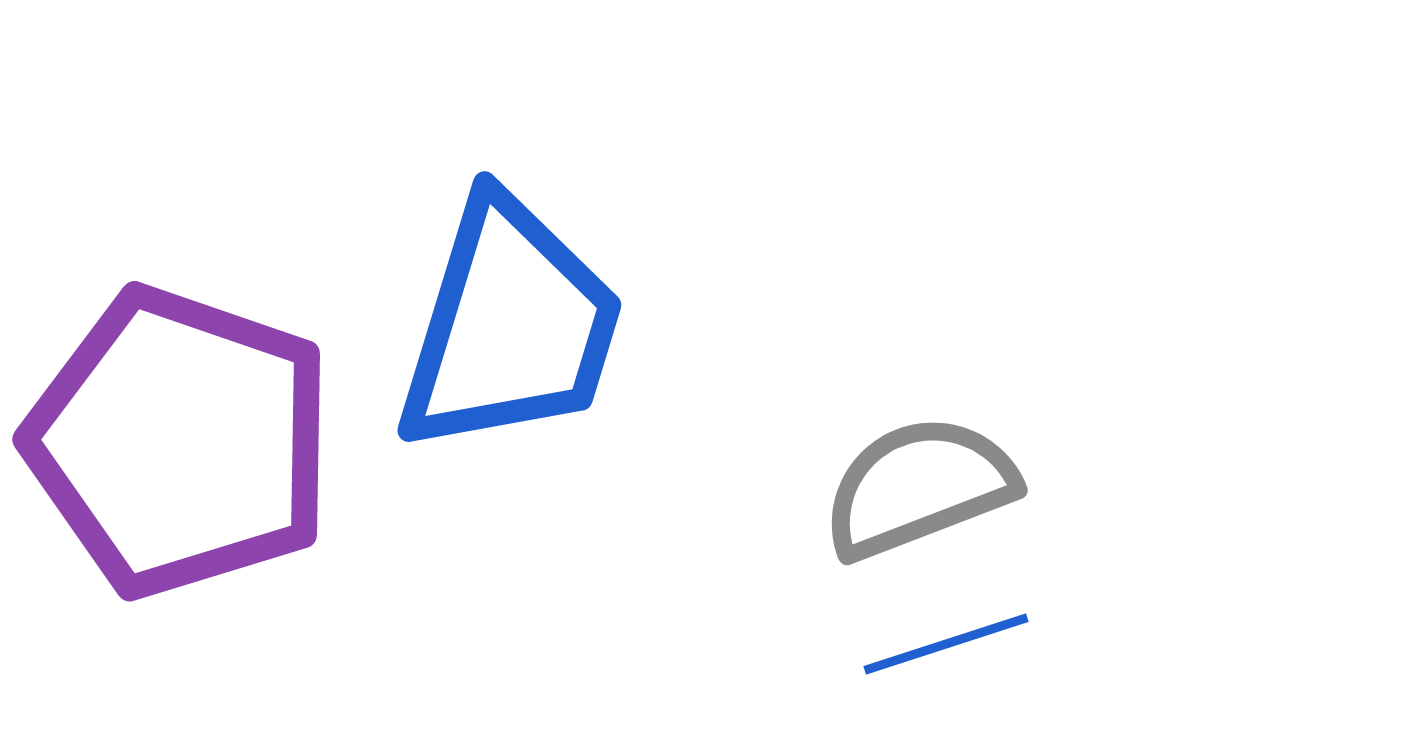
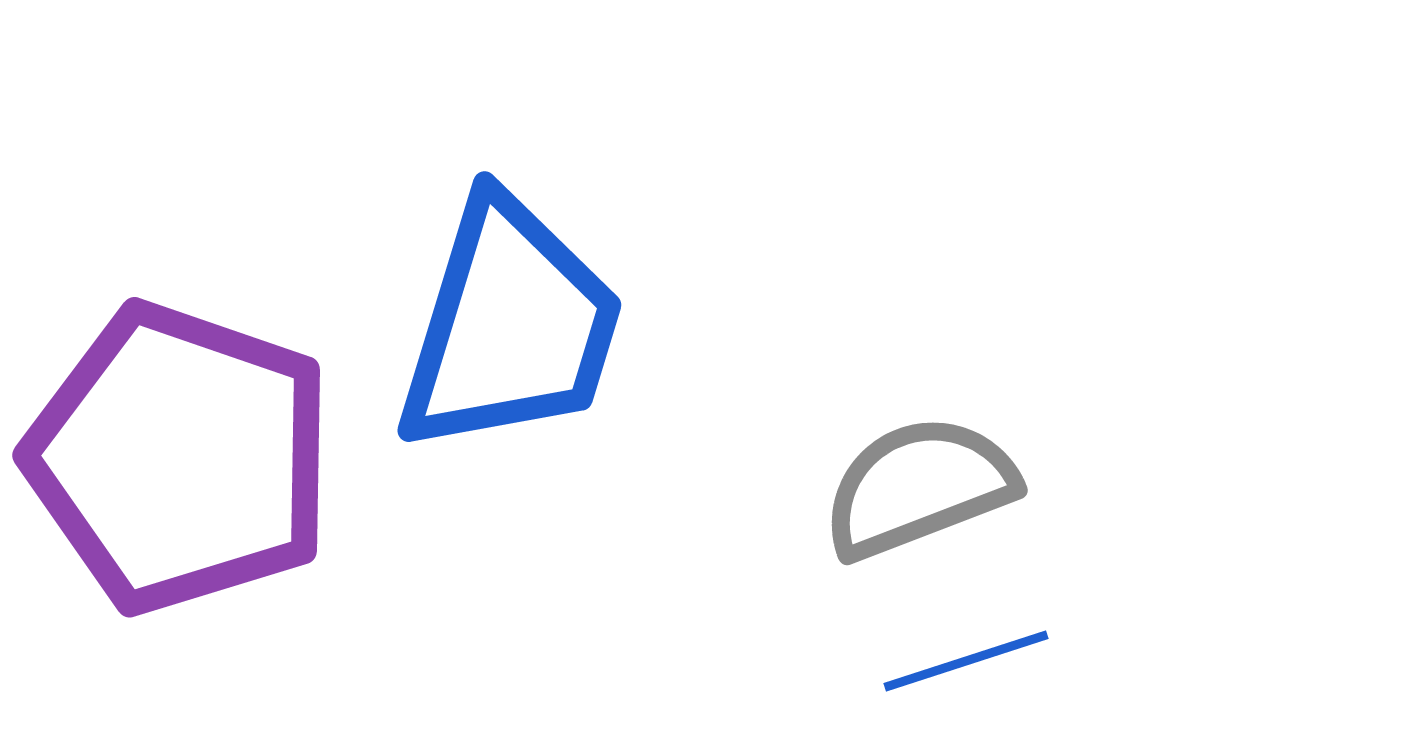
purple pentagon: moved 16 px down
blue line: moved 20 px right, 17 px down
